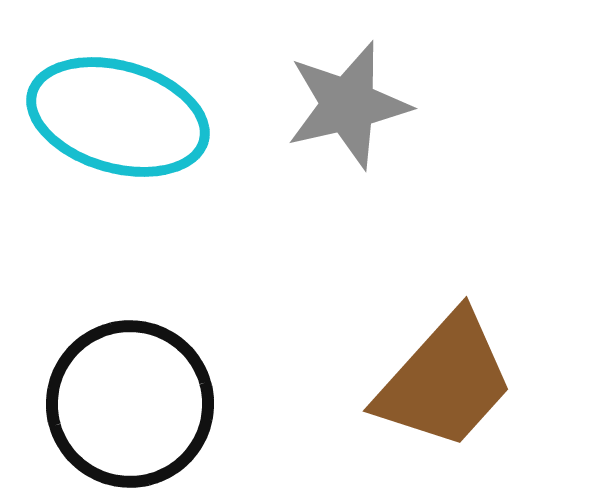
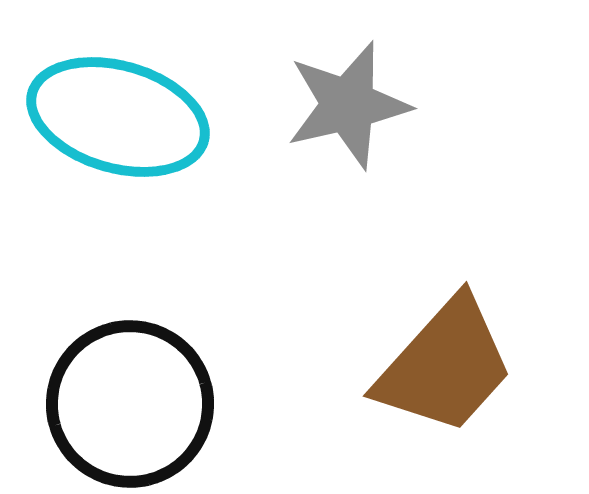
brown trapezoid: moved 15 px up
